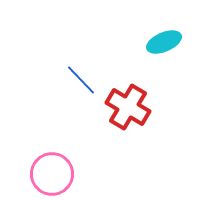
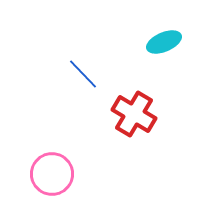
blue line: moved 2 px right, 6 px up
red cross: moved 6 px right, 7 px down
